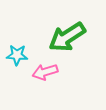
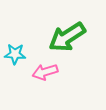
cyan star: moved 2 px left, 1 px up
